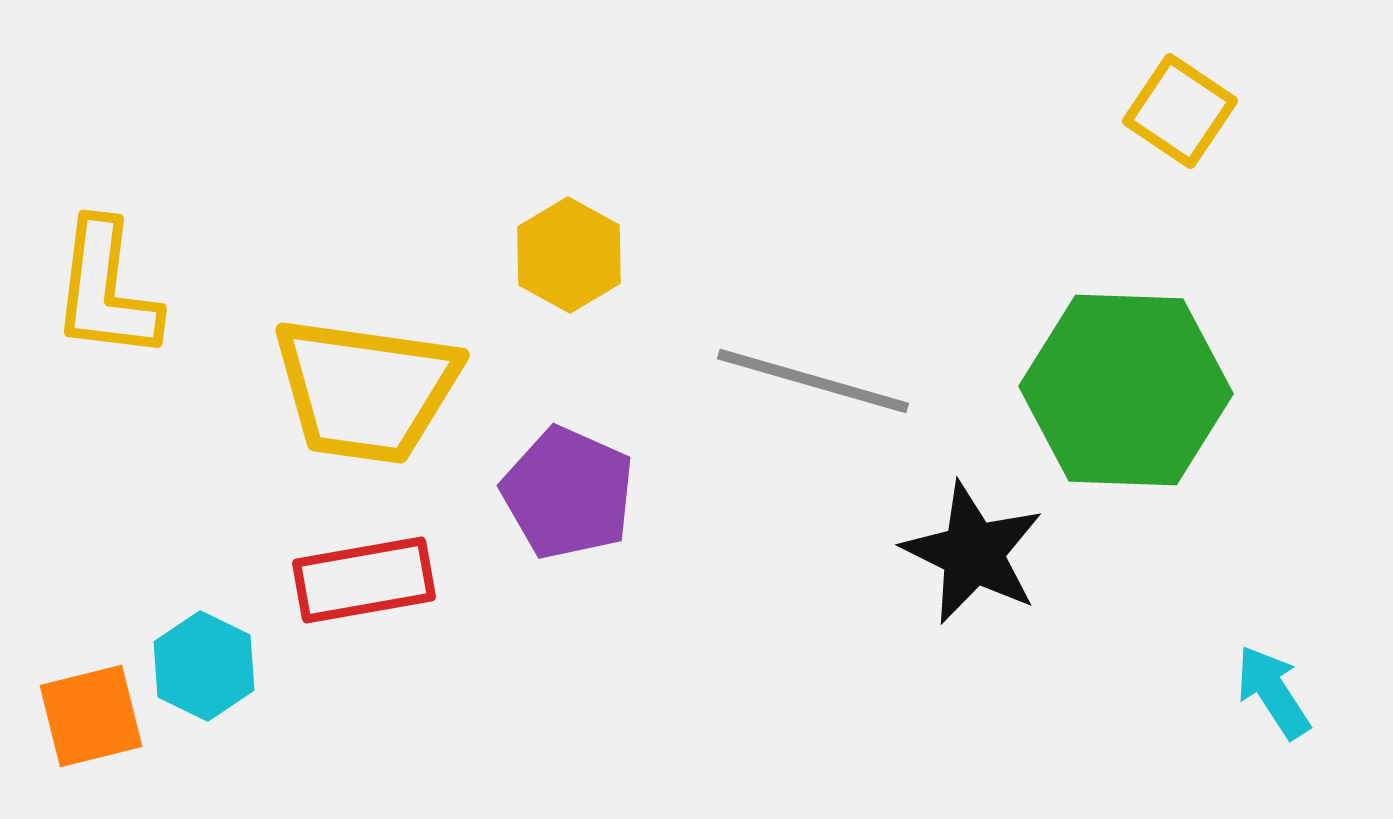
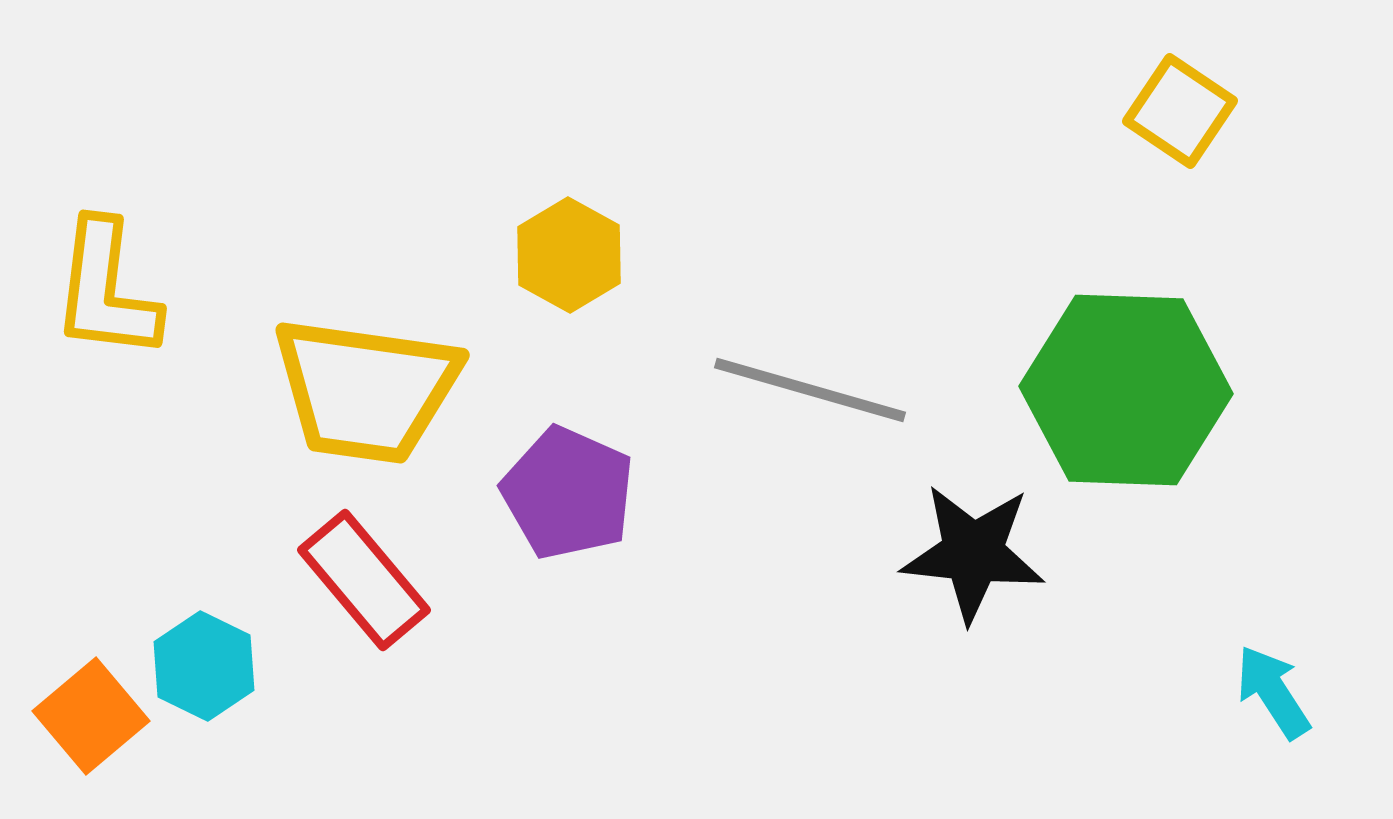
gray line: moved 3 px left, 9 px down
black star: rotated 20 degrees counterclockwise
red rectangle: rotated 60 degrees clockwise
orange square: rotated 26 degrees counterclockwise
